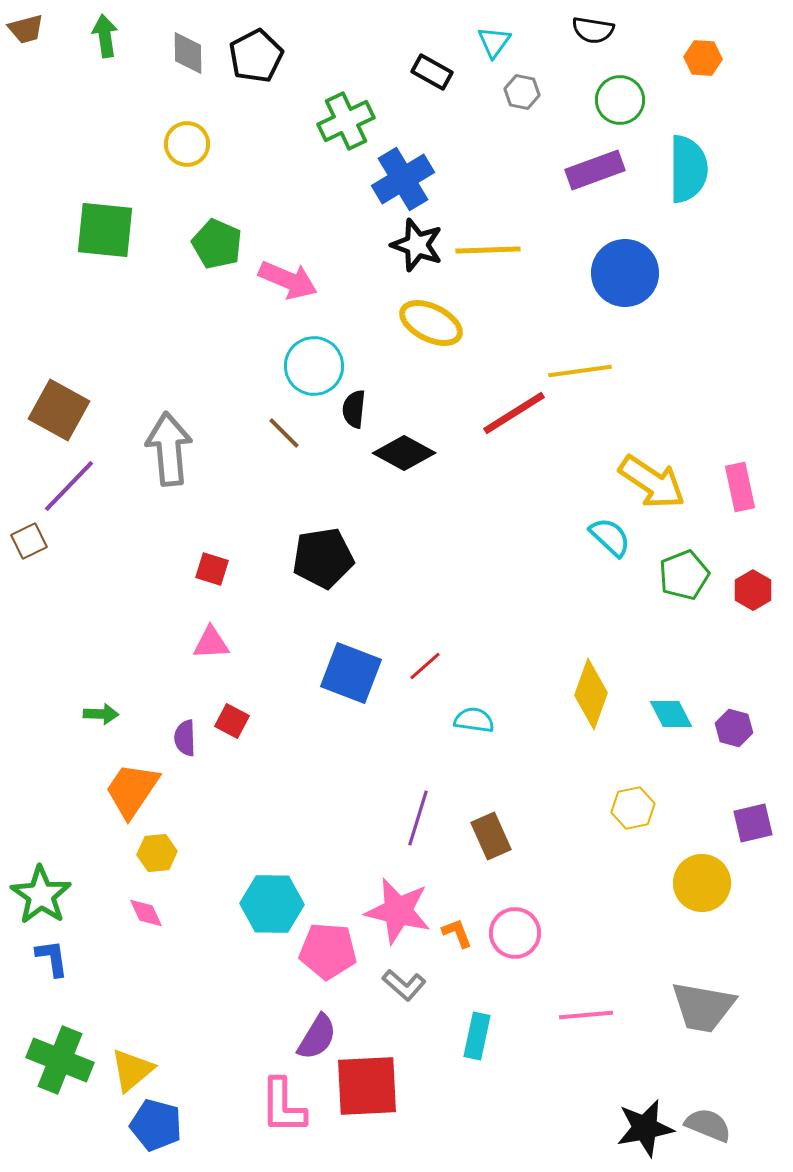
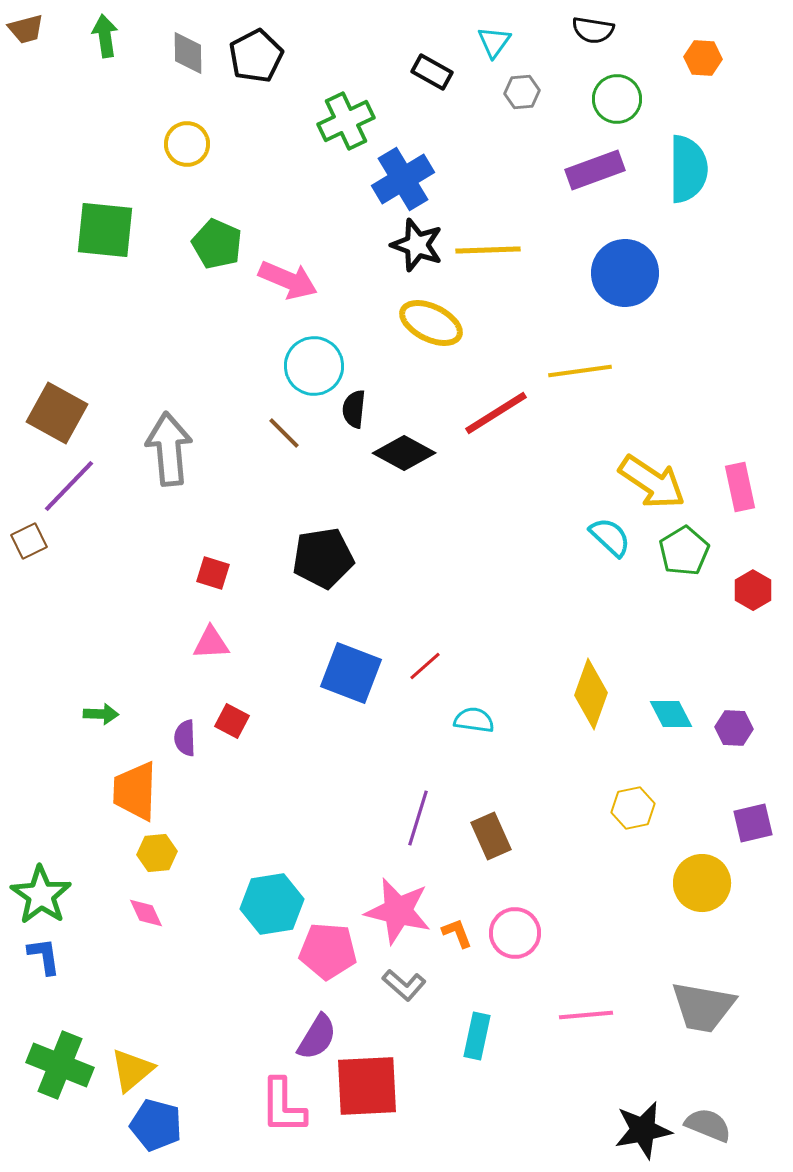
gray hexagon at (522, 92): rotated 16 degrees counterclockwise
green circle at (620, 100): moved 3 px left, 1 px up
brown square at (59, 410): moved 2 px left, 3 px down
red line at (514, 413): moved 18 px left
red square at (212, 569): moved 1 px right, 4 px down
green pentagon at (684, 575): moved 24 px up; rotated 9 degrees counterclockwise
purple hexagon at (734, 728): rotated 12 degrees counterclockwise
orange trapezoid at (132, 790): moved 3 px right, 1 px down; rotated 32 degrees counterclockwise
cyan hexagon at (272, 904): rotated 10 degrees counterclockwise
blue L-shape at (52, 958): moved 8 px left, 2 px up
green cross at (60, 1060): moved 5 px down
black star at (645, 1128): moved 2 px left, 2 px down
